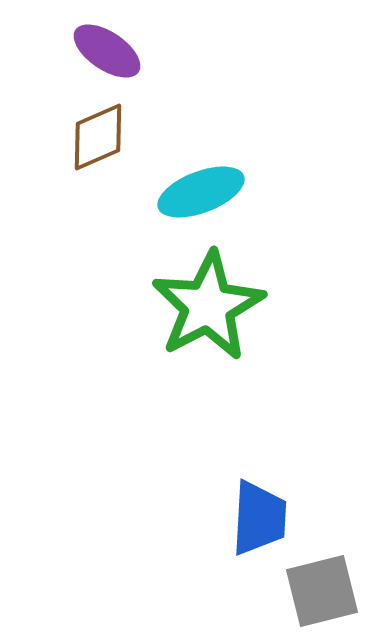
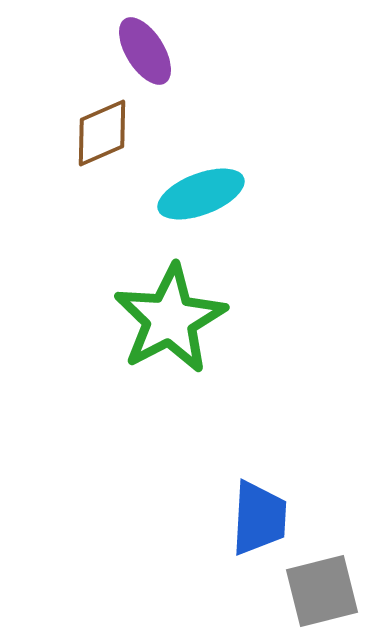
purple ellipse: moved 38 px right; rotated 24 degrees clockwise
brown diamond: moved 4 px right, 4 px up
cyan ellipse: moved 2 px down
green star: moved 38 px left, 13 px down
